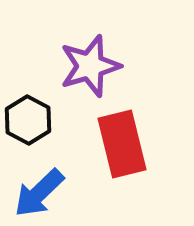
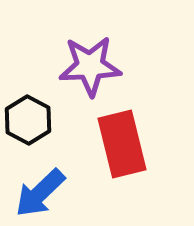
purple star: rotated 14 degrees clockwise
blue arrow: moved 1 px right
